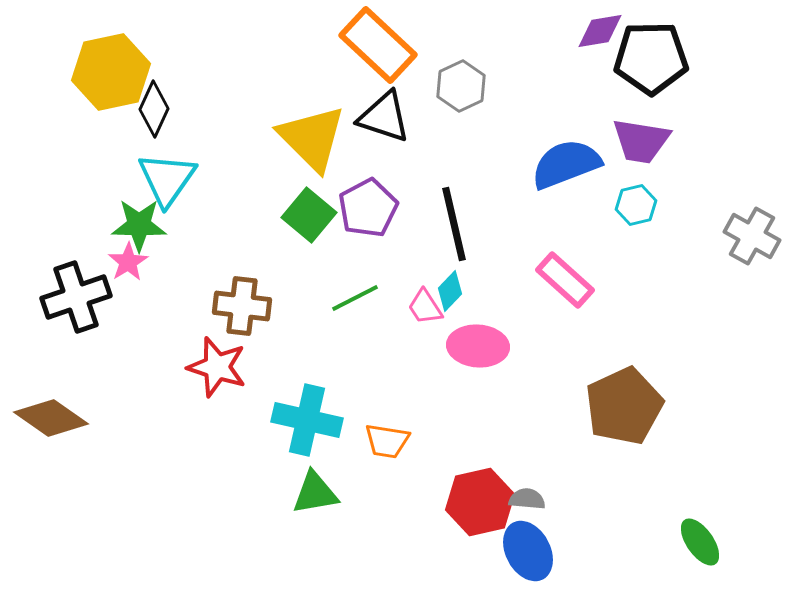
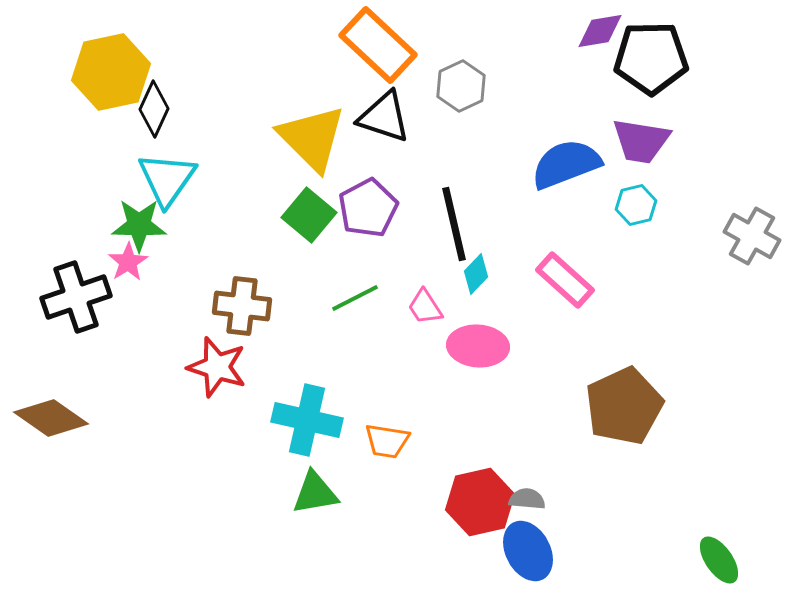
cyan diamond: moved 26 px right, 17 px up
green ellipse: moved 19 px right, 18 px down
